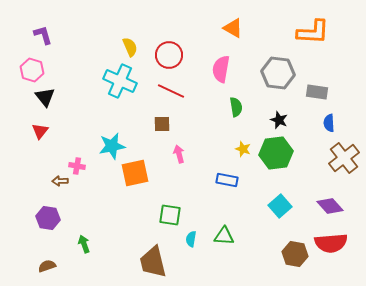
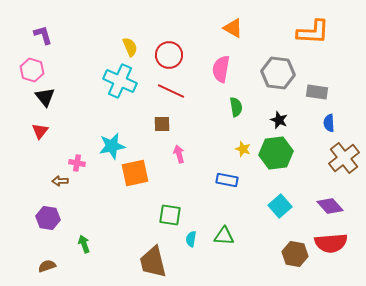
pink cross: moved 3 px up
